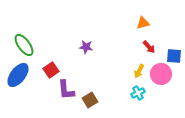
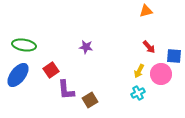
orange triangle: moved 3 px right, 12 px up
green ellipse: rotated 45 degrees counterclockwise
